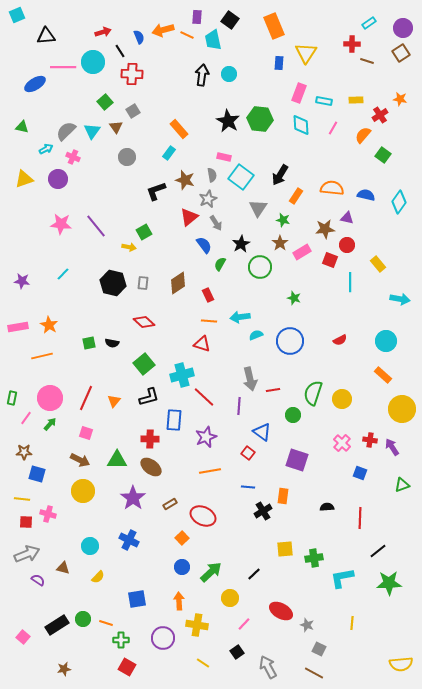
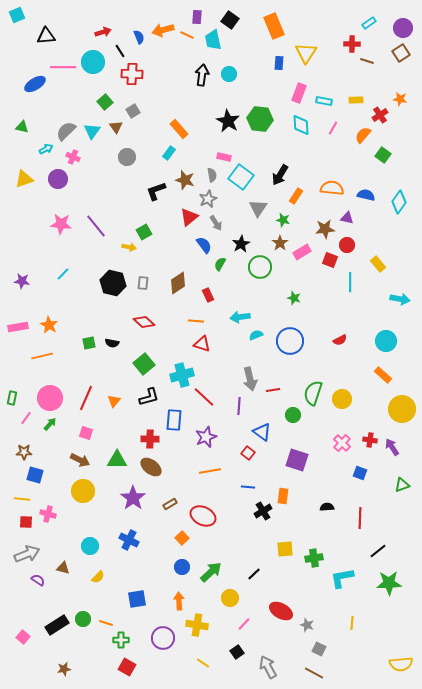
orange line at (209, 321): moved 13 px left
blue square at (37, 474): moved 2 px left, 1 px down
